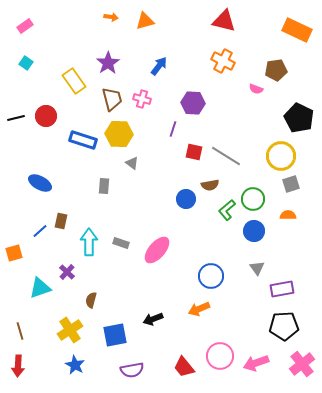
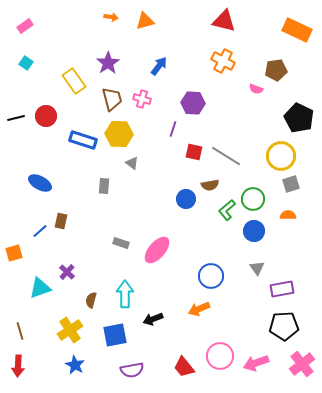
cyan arrow at (89, 242): moved 36 px right, 52 px down
